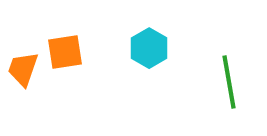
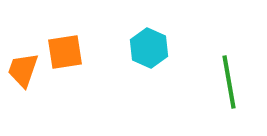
cyan hexagon: rotated 6 degrees counterclockwise
orange trapezoid: moved 1 px down
